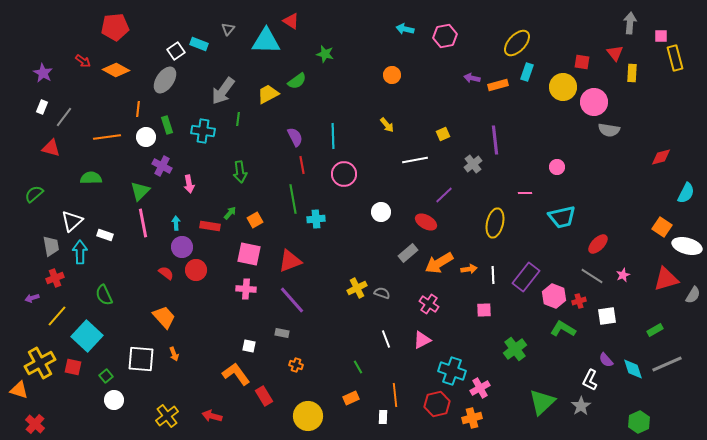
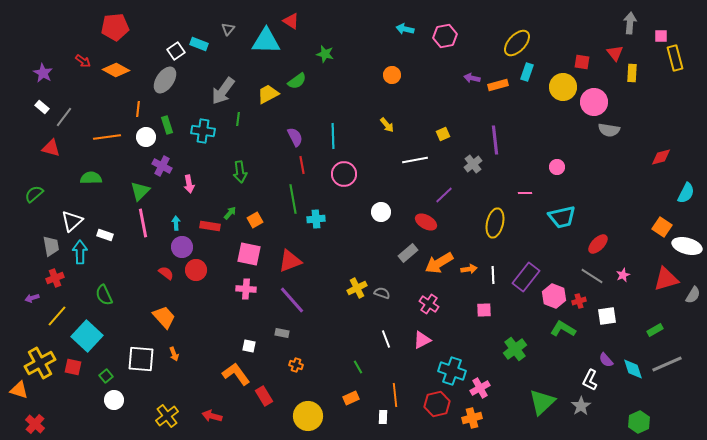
white rectangle at (42, 107): rotated 72 degrees counterclockwise
